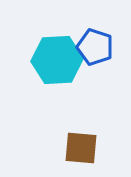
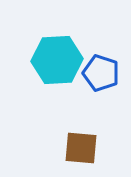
blue pentagon: moved 6 px right, 26 px down
